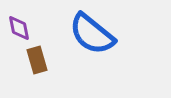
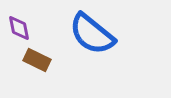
brown rectangle: rotated 48 degrees counterclockwise
